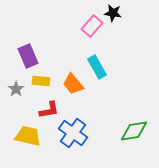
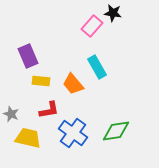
gray star: moved 5 px left, 25 px down; rotated 14 degrees counterclockwise
green diamond: moved 18 px left
yellow trapezoid: moved 2 px down
